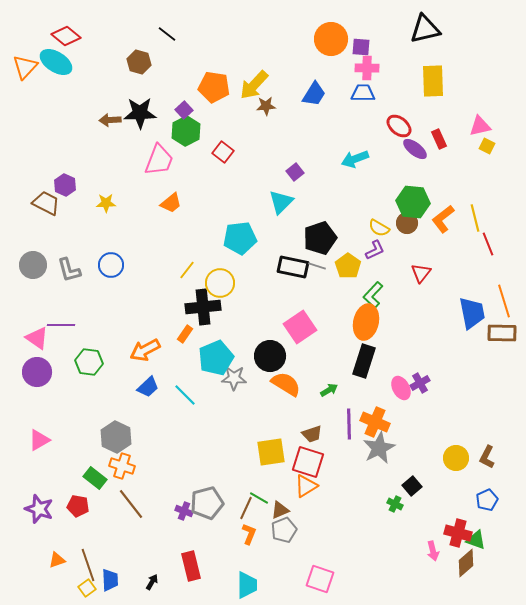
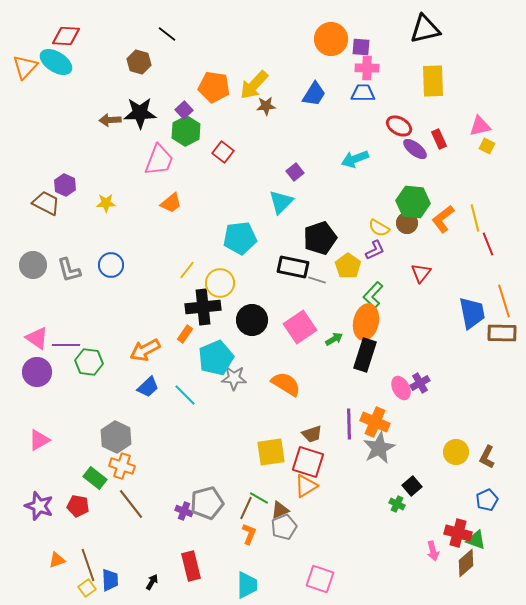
red diamond at (66, 36): rotated 36 degrees counterclockwise
red ellipse at (399, 126): rotated 10 degrees counterclockwise
gray line at (317, 266): moved 14 px down
purple line at (61, 325): moved 5 px right, 20 px down
black circle at (270, 356): moved 18 px left, 36 px up
black rectangle at (364, 361): moved 1 px right, 6 px up
green arrow at (329, 390): moved 5 px right, 51 px up
yellow circle at (456, 458): moved 6 px up
green cross at (395, 504): moved 2 px right
purple star at (39, 509): moved 3 px up
gray pentagon at (284, 530): moved 3 px up
